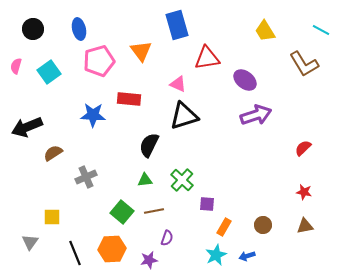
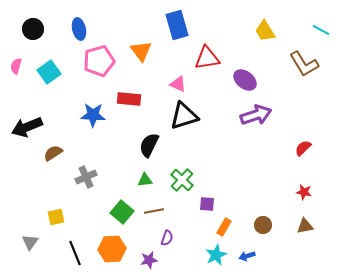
yellow square: moved 4 px right; rotated 12 degrees counterclockwise
